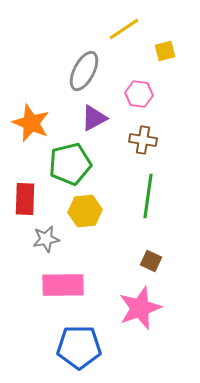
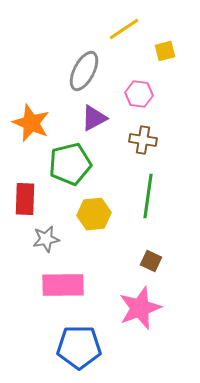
yellow hexagon: moved 9 px right, 3 px down
